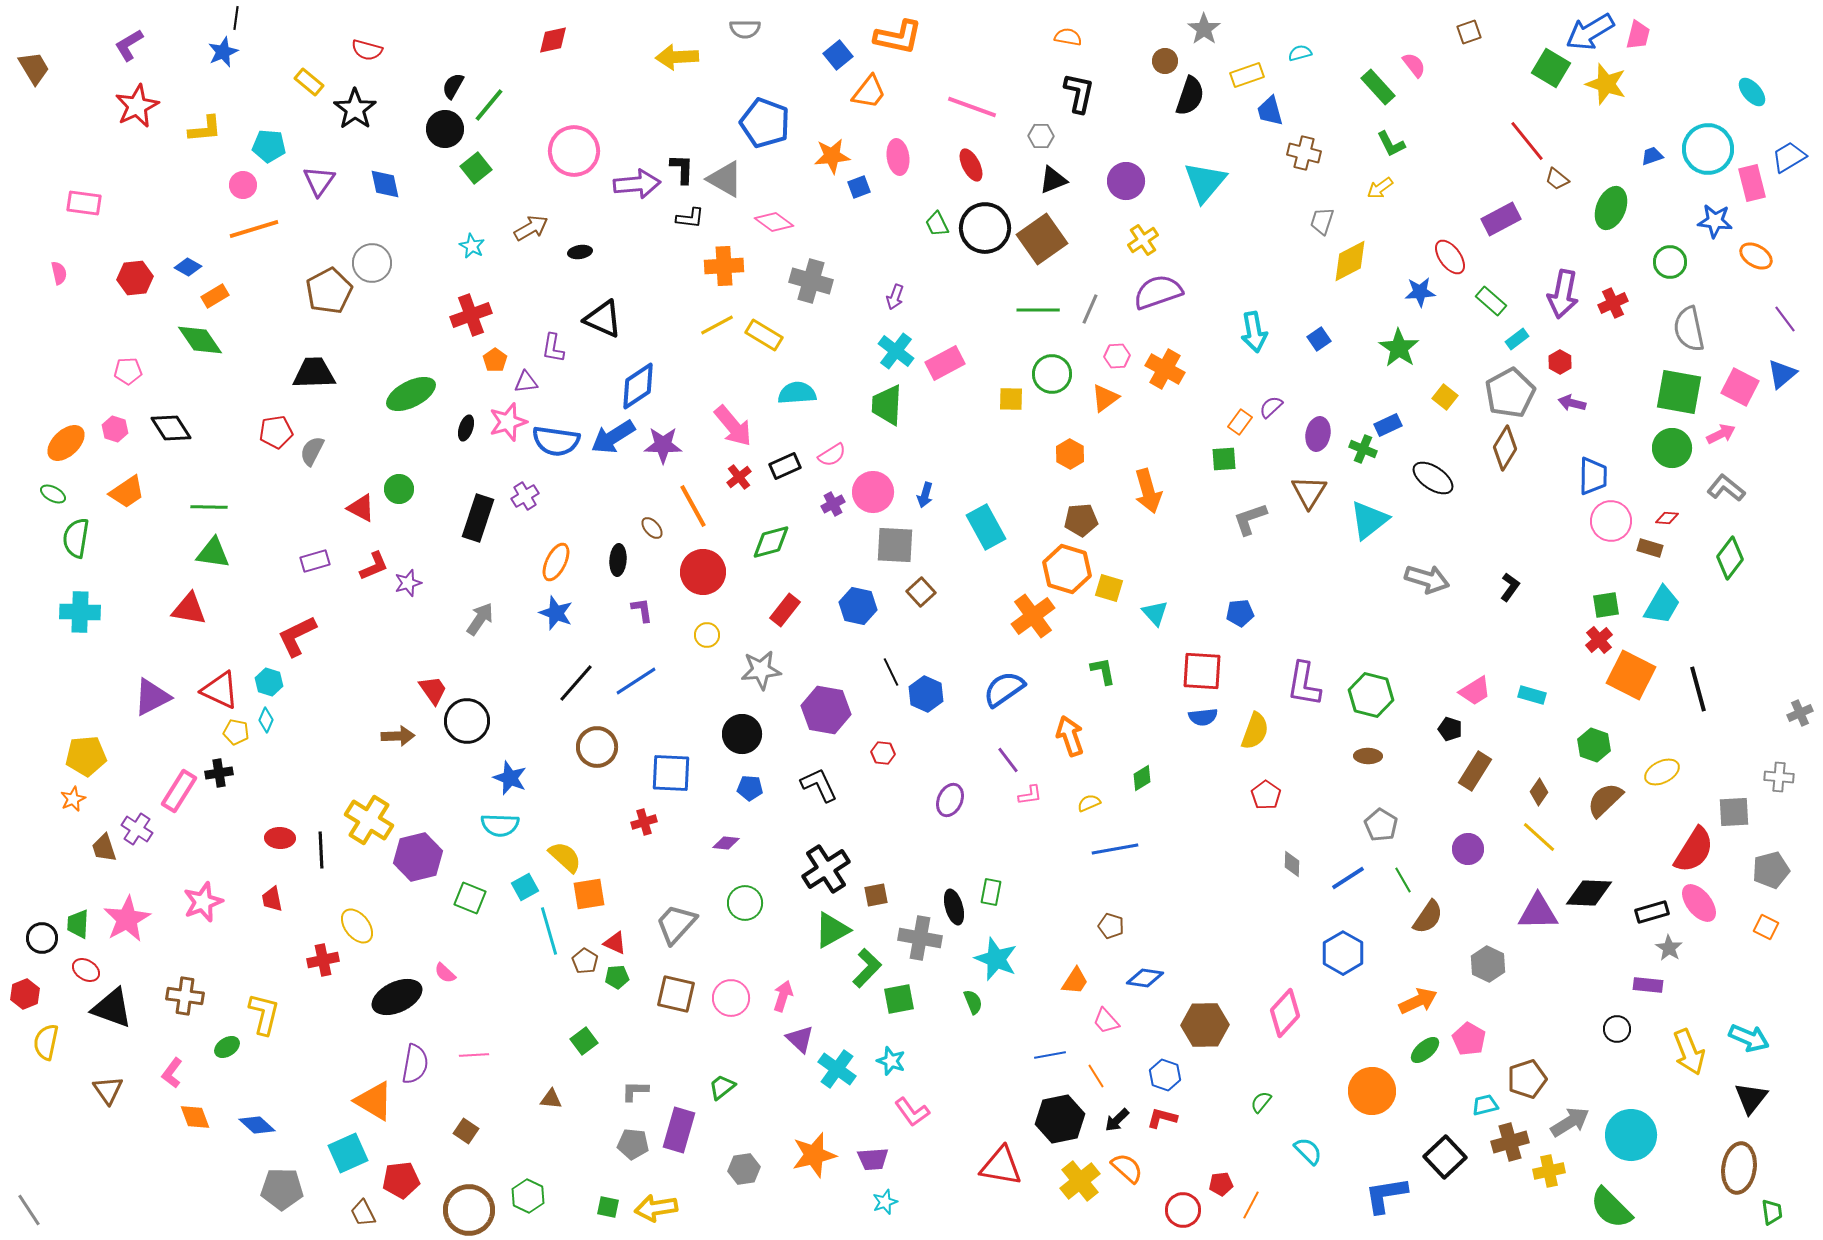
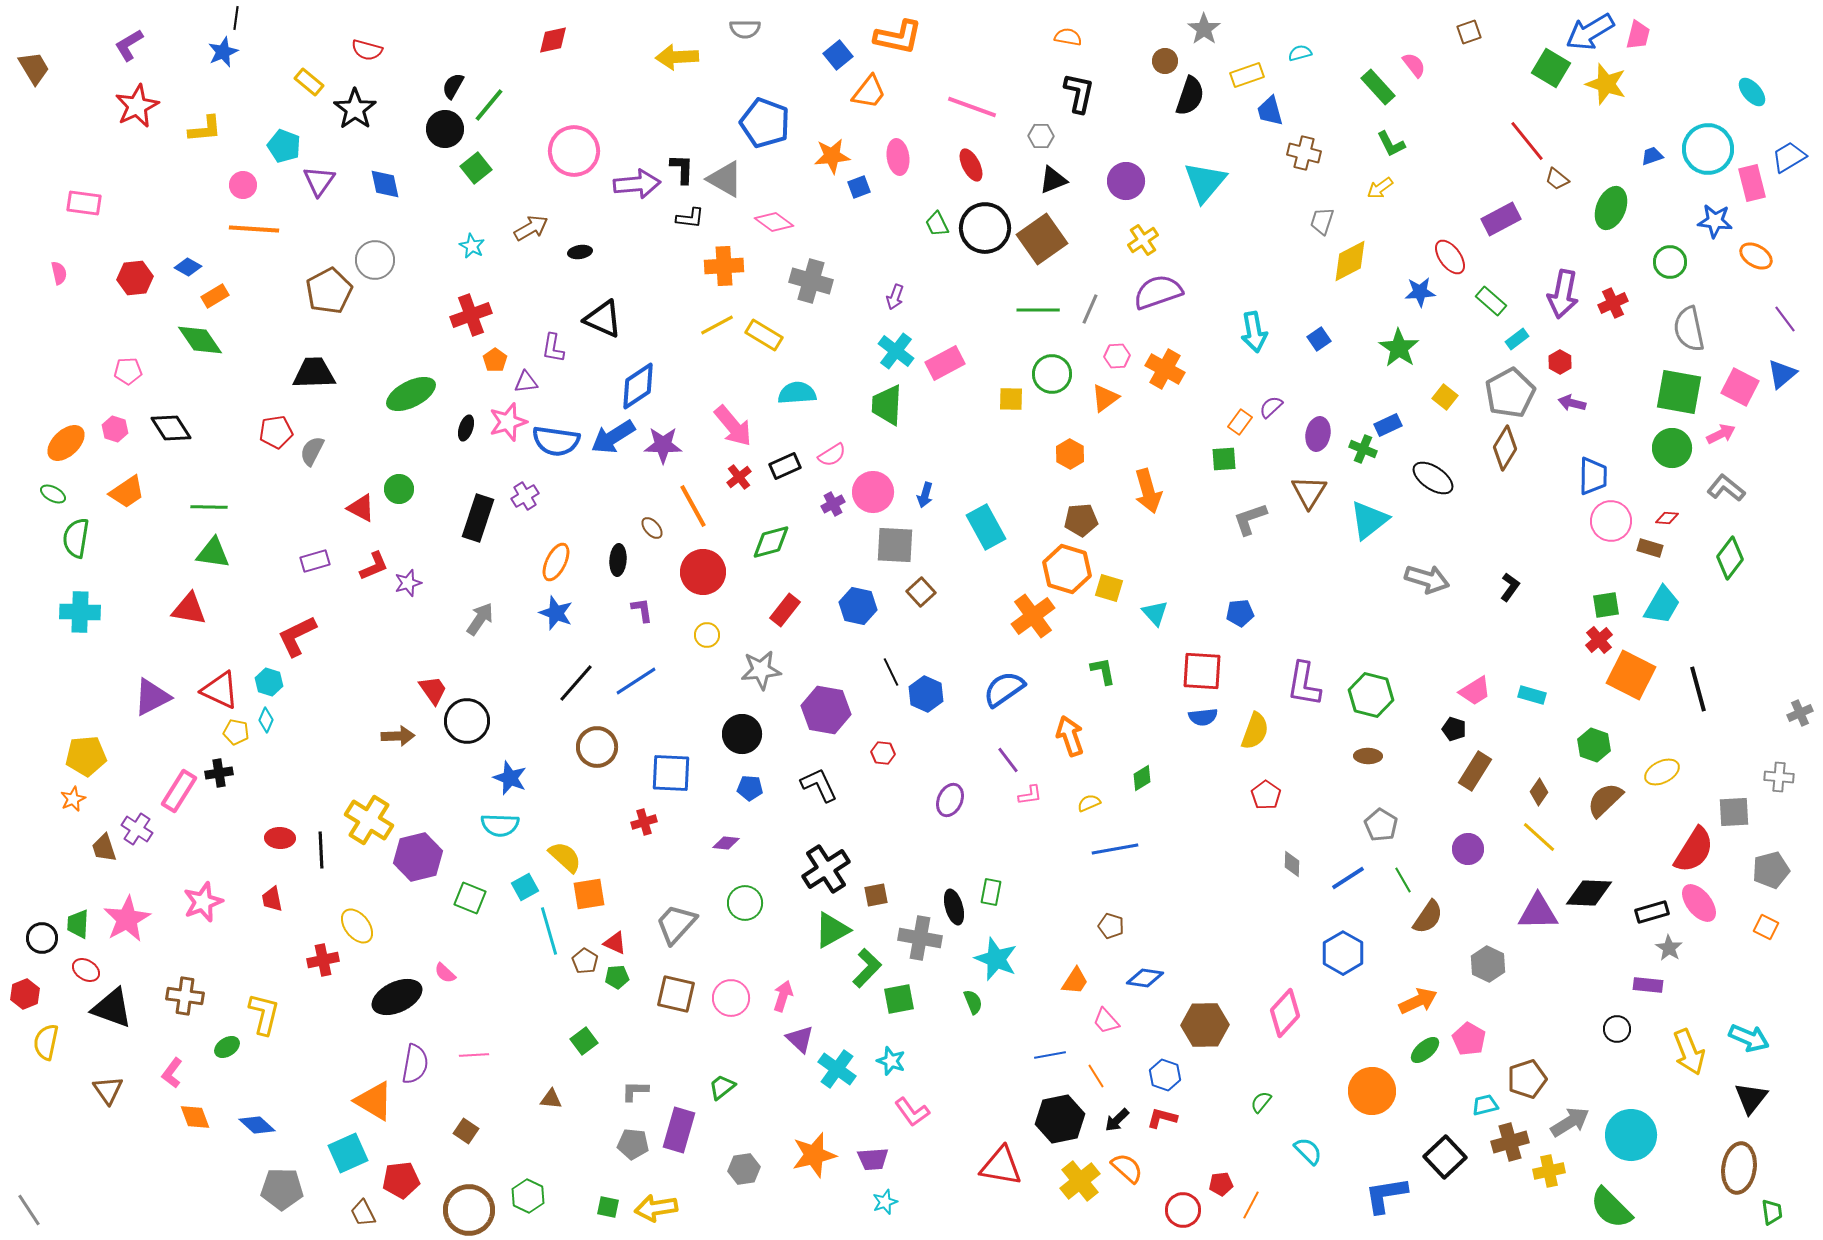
cyan pentagon at (269, 146): moved 15 px right; rotated 16 degrees clockwise
orange line at (254, 229): rotated 21 degrees clockwise
gray circle at (372, 263): moved 3 px right, 3 px up
black pentagon at (1450, 729): moved 4 px right
